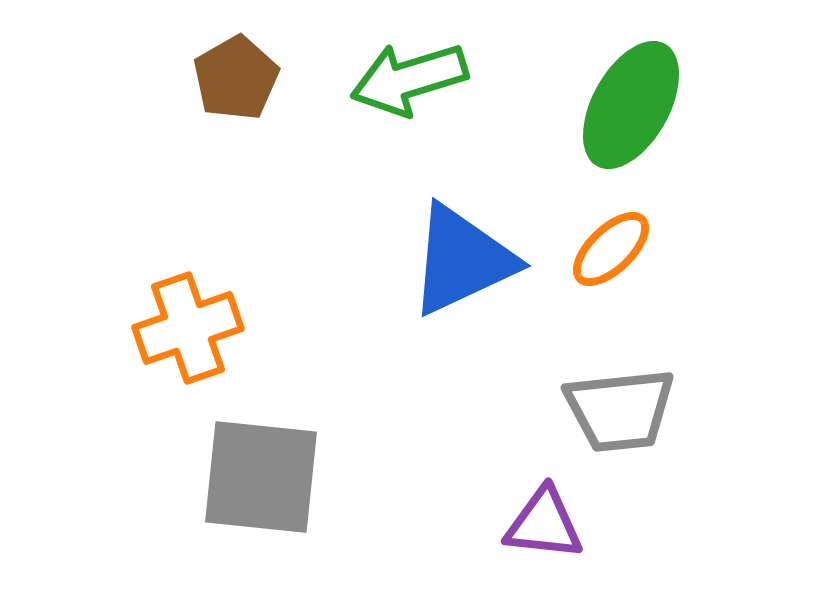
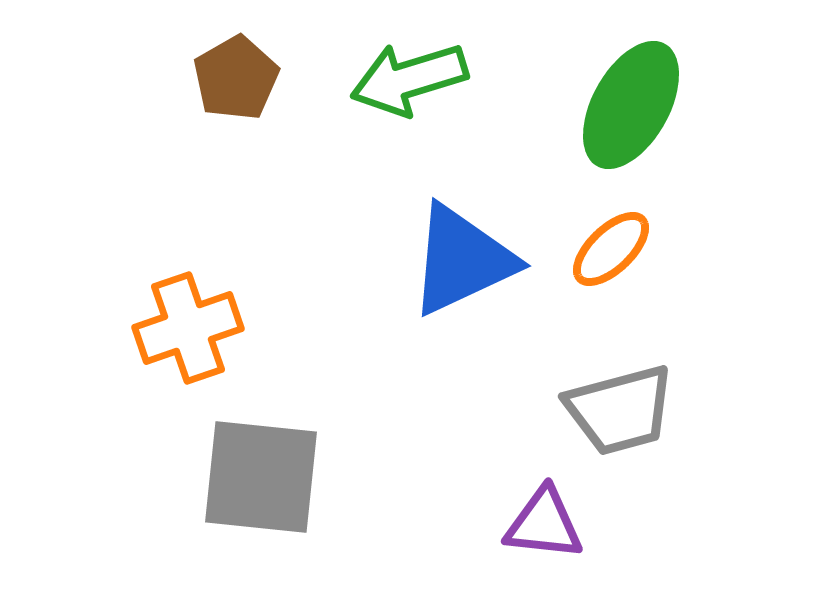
gray trapezoid: rotated 9 degrees counterclockwise
